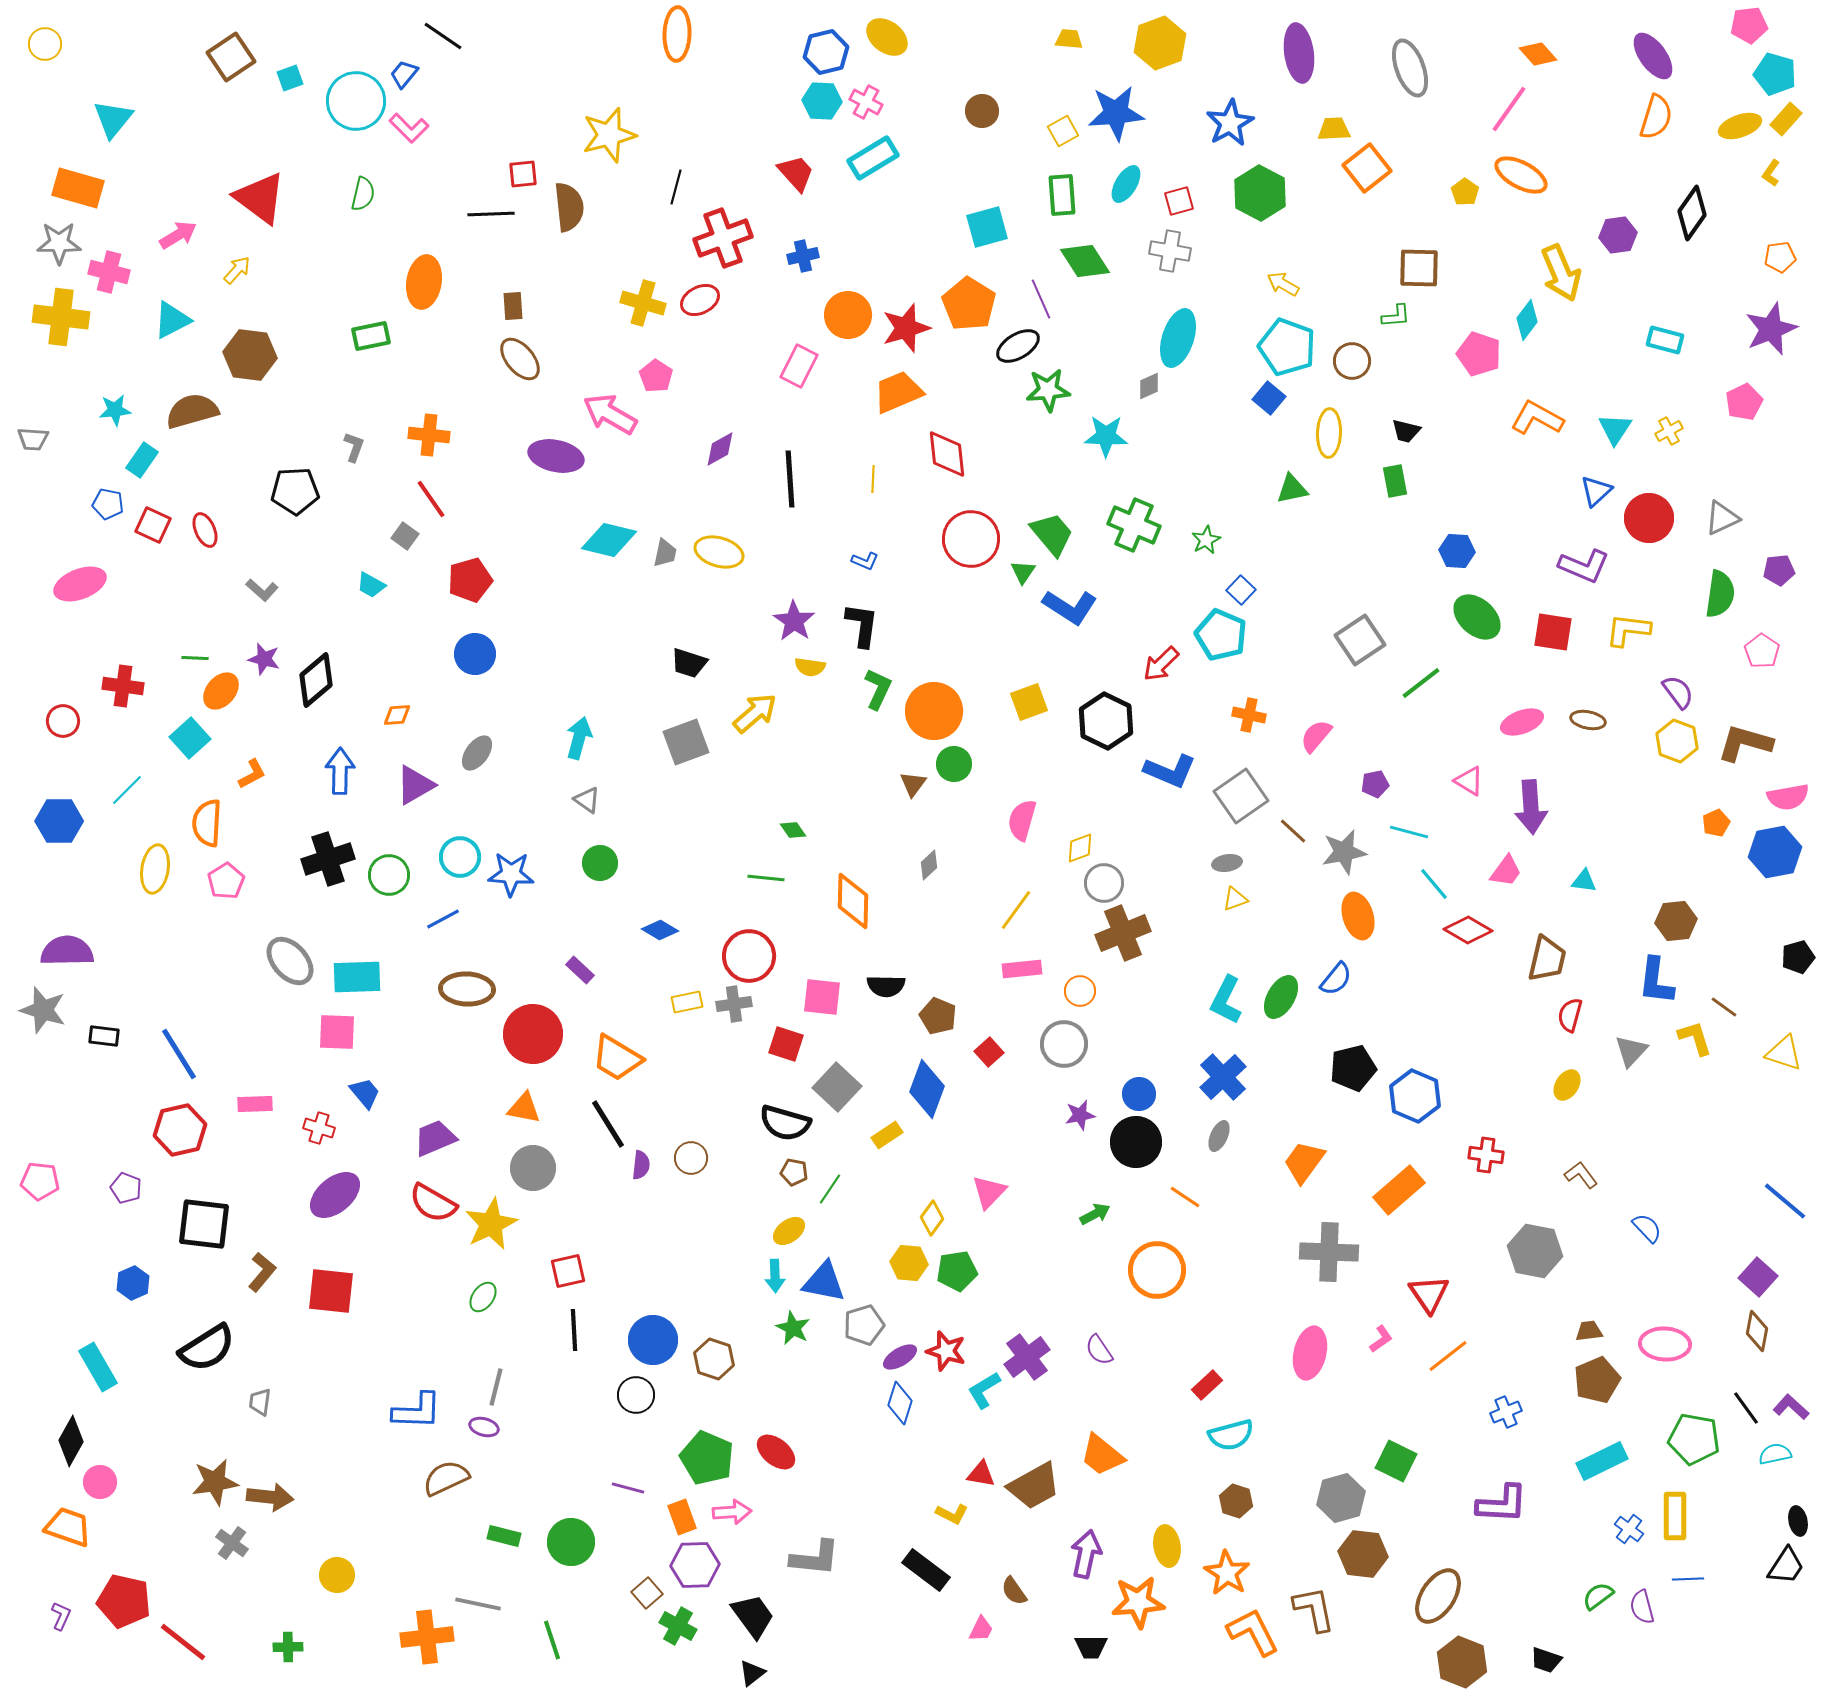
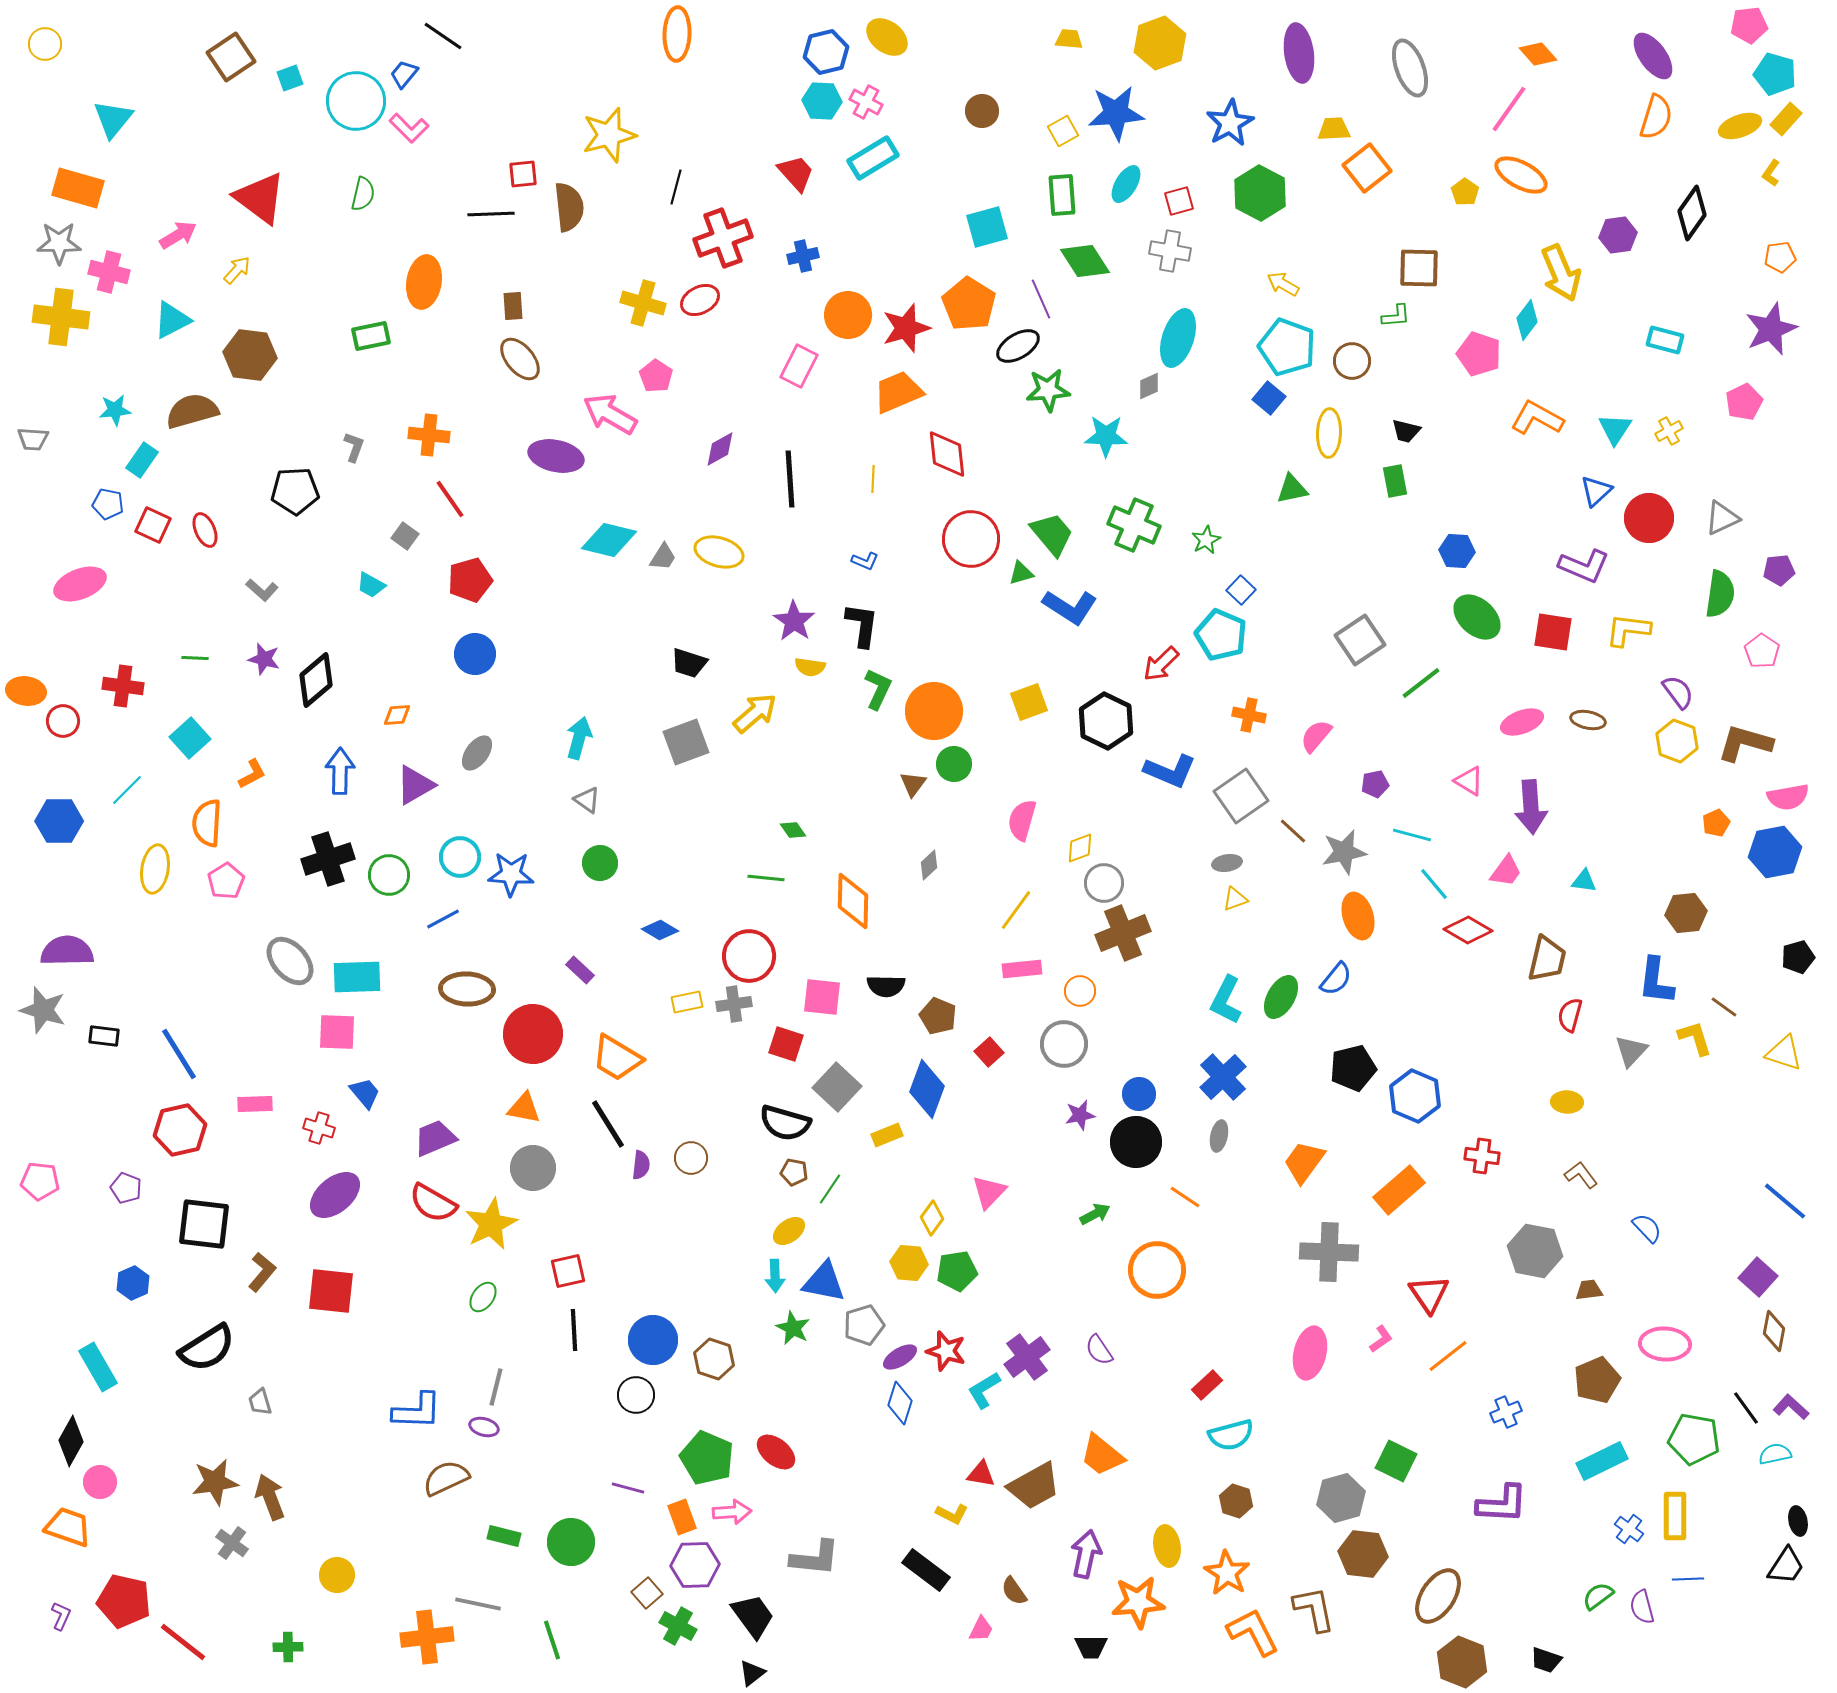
red line at (431, 499): moved 19 px right
gray trapezoid at (665, 553): moved 2 px left, 4 px down; rotated 20 degrees clockwise
green triangle at (1023, 572): moved 2 px left, 1 px down; rotated 40 degrees clockwise
orange ellipse at (221, 691): moved 195 px left; rotated 57 degrees clockwise
cyan line at (1409, 832): moved 3 px right, 3 px down
brown hexagon at (1676, 921): moved 10 px right, 8 px up
yellow ellipse at (1567, 1085): moved 17 px down; rotated 60 degrees clockwise
yellow rectangle at (887, 1135): rotated 12 degrees clockwise
gray ellipse at (1219, 1136): rotated 12 degrees counterclockwise
red cross at (1486, 1155): moved 4 px left, 1 px down
brown trapezoid at (1589, 1331): moved 41 px up
brown diamond at (1757, 1331): moved 17 px right
gray trapezoid at (260, 1402): rotated 24 degrees counterclockwise
brown arrow at (270, 1497): rotated 117 degrees counterclockwise
